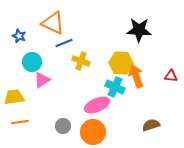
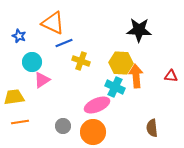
orange arrow: rotated 15 degrees clockwise
brown semicircle: moved 1 px right, 3 px down; rotated 78 degrees counterclockwise
